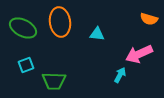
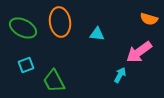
pink arrow: moved 2 px up; rotated 12 degrees counterclockwise
green trapezoid: rotated 60 degrees clockwise
